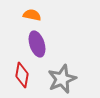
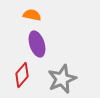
red diamond: rotated 30 degrees clockwise
